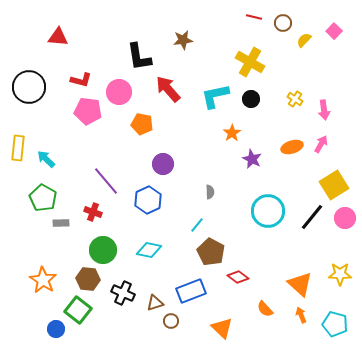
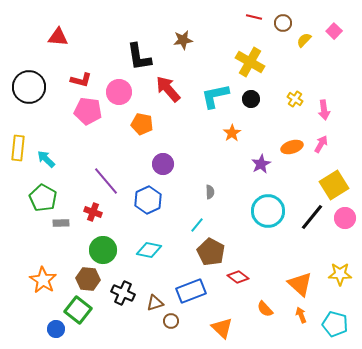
purple star at (252, 159): moved 9 px right, 5 px down; rotated 18 degrees clockwise
